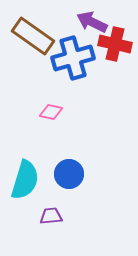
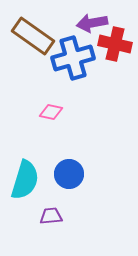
purple arrow: moved 1 px down; rotated 36 degrees counterclockwise
